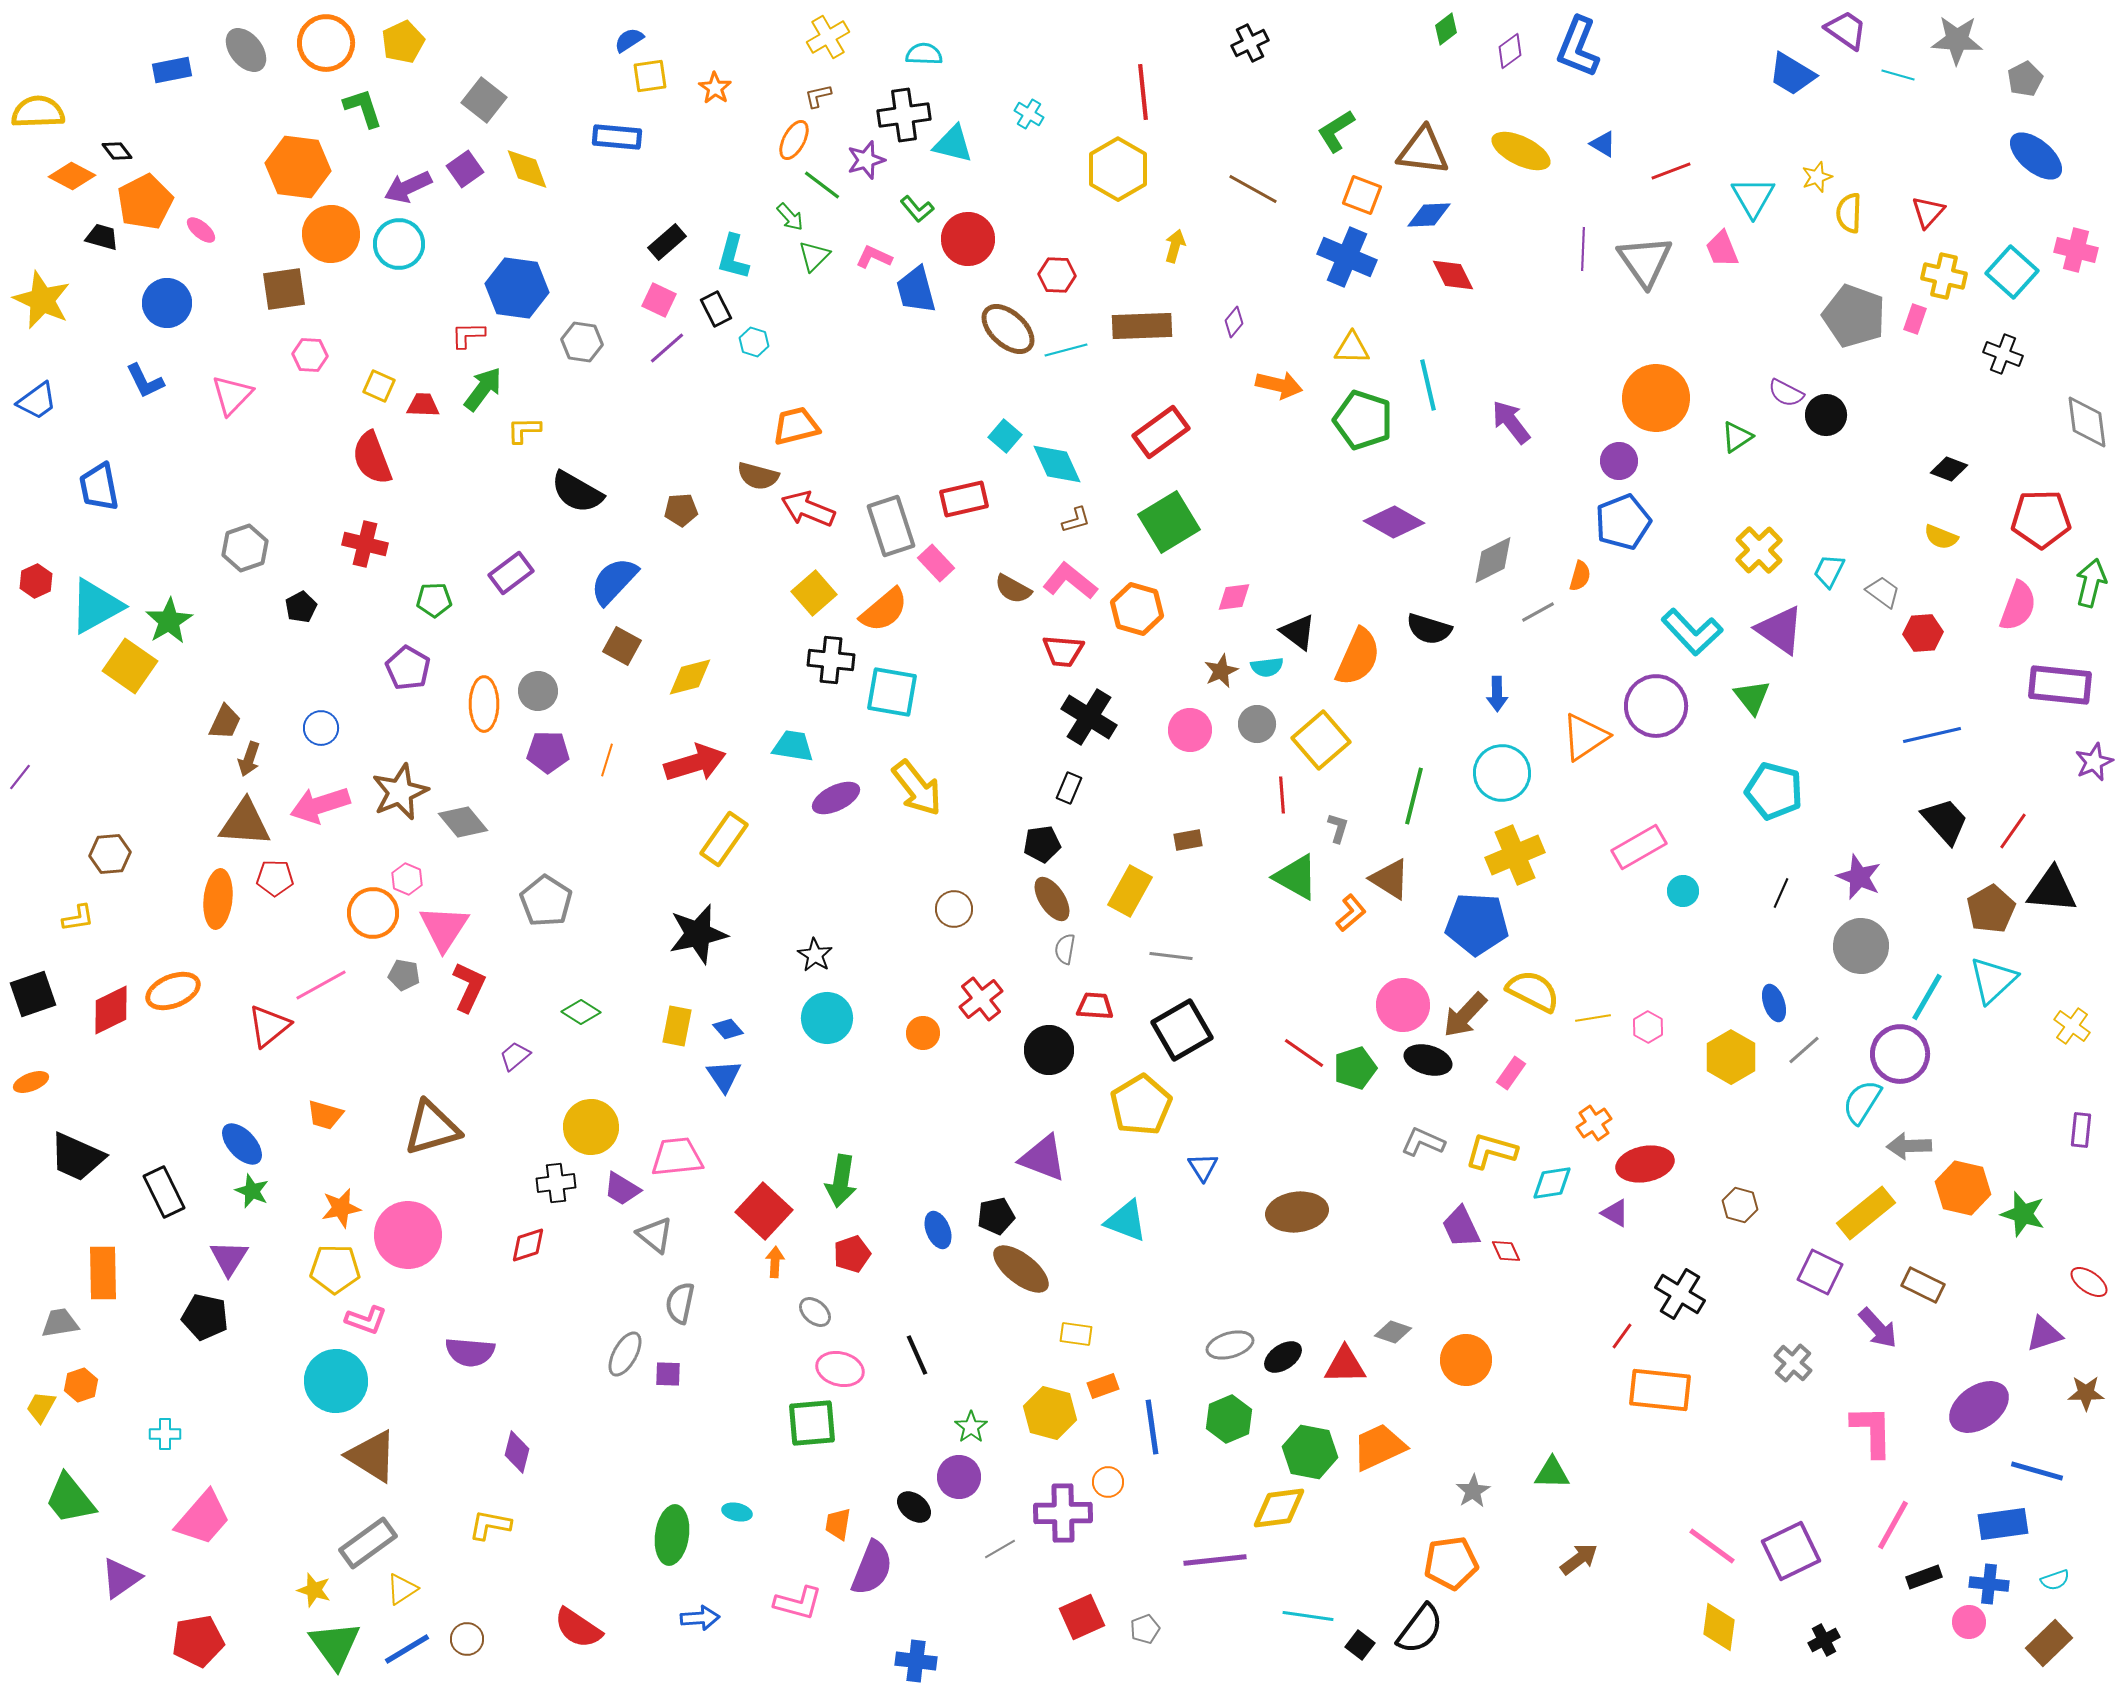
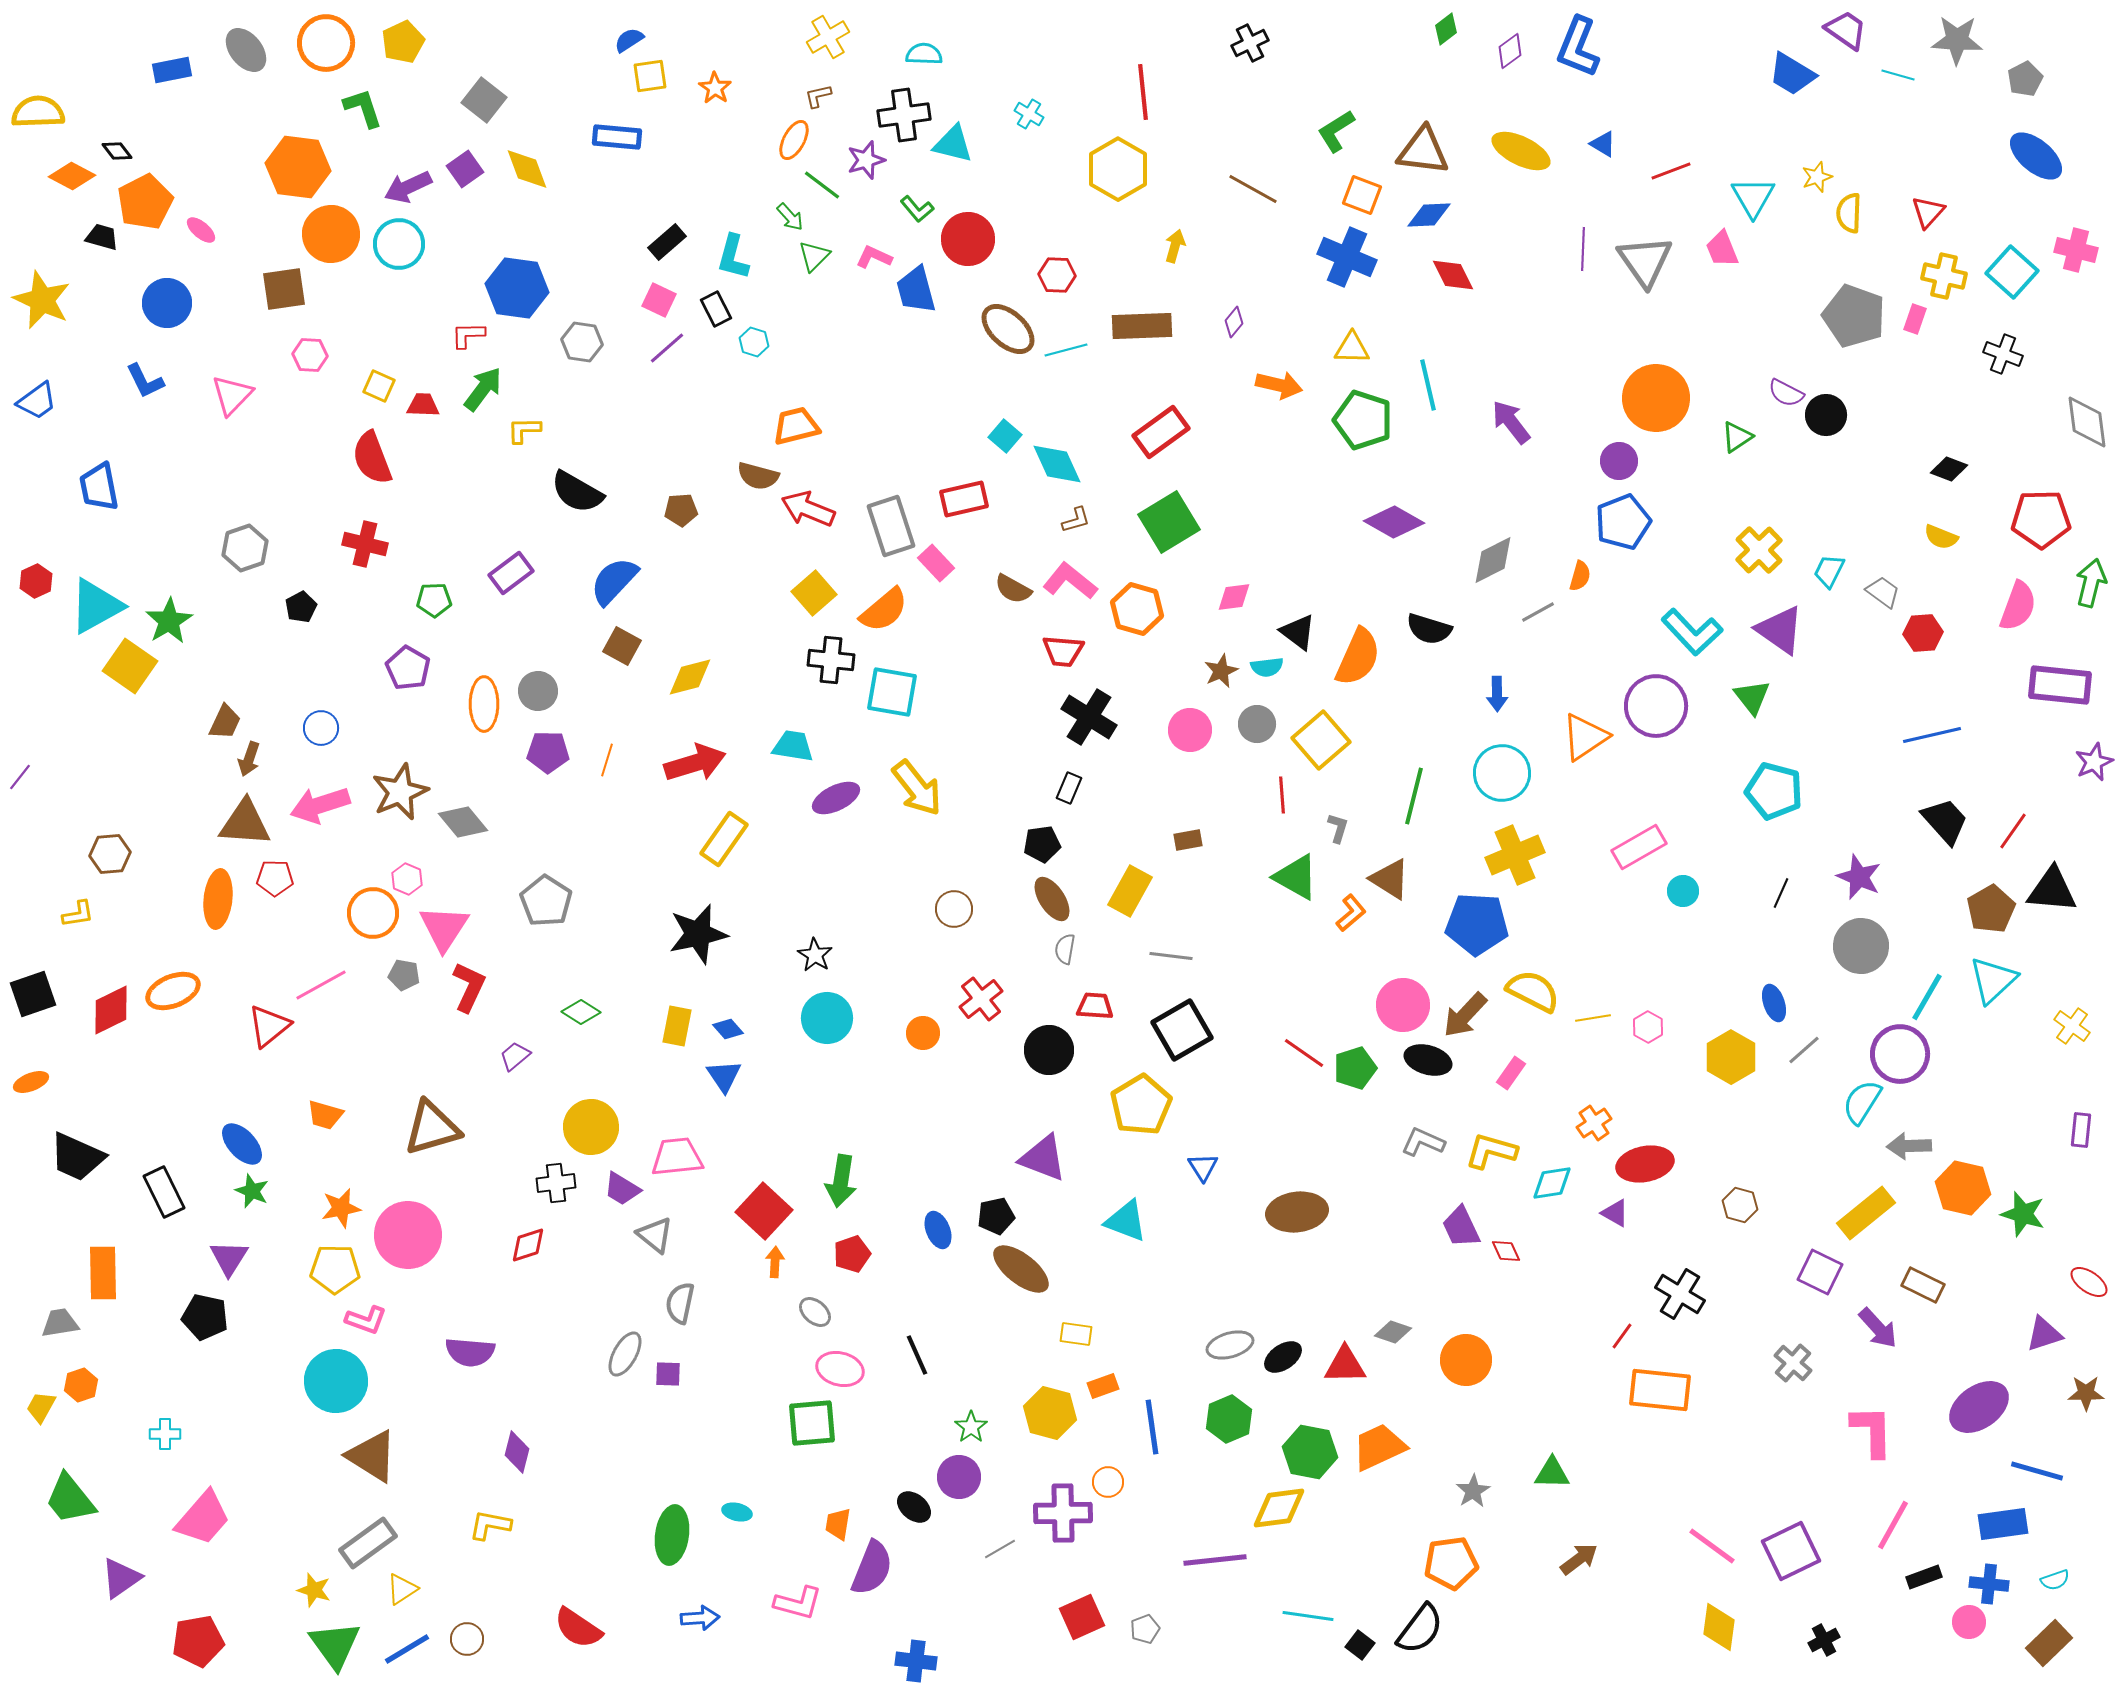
yellow L-shape at (78, 918): moved 4 px up
